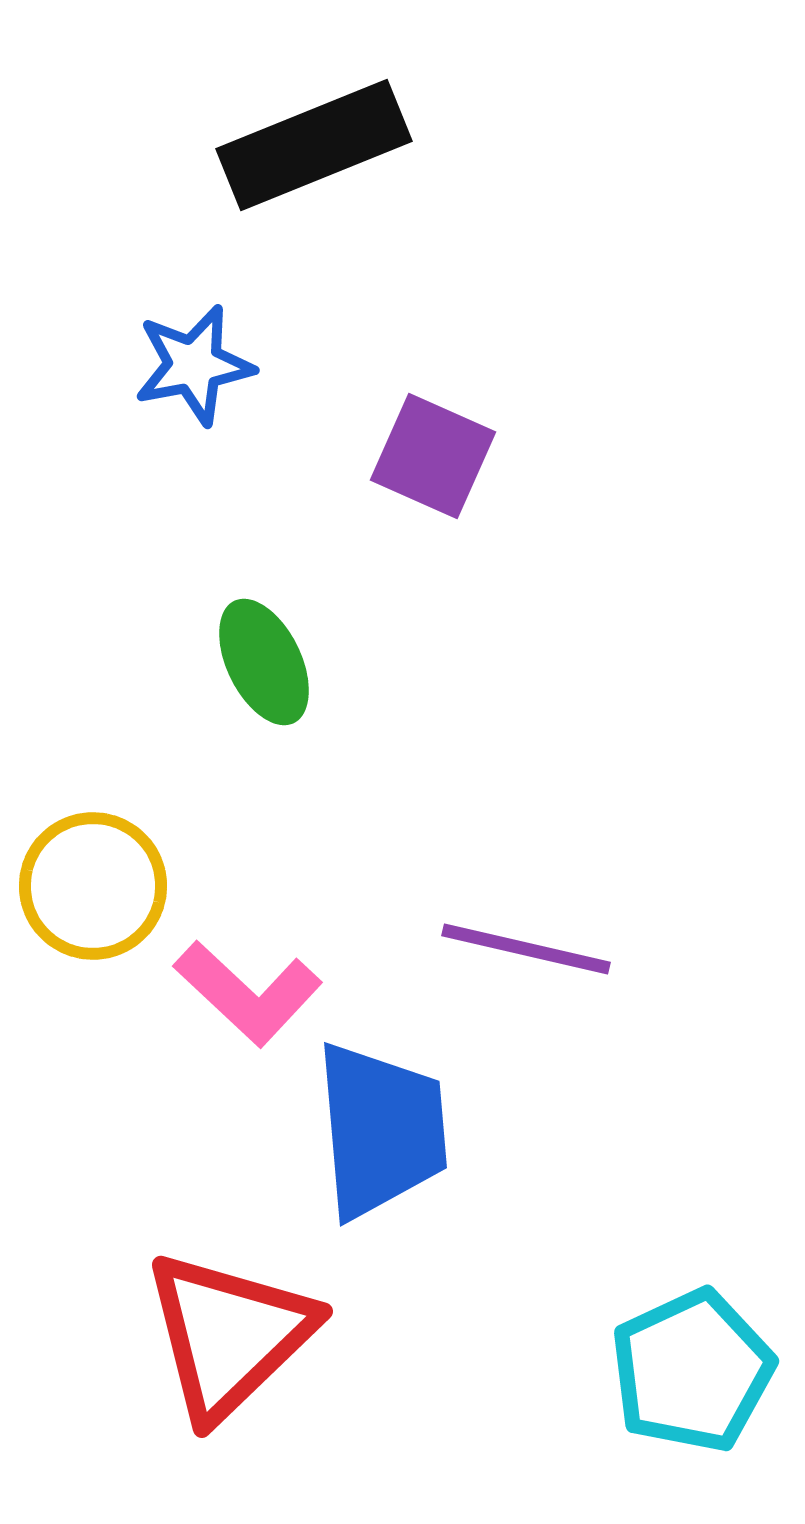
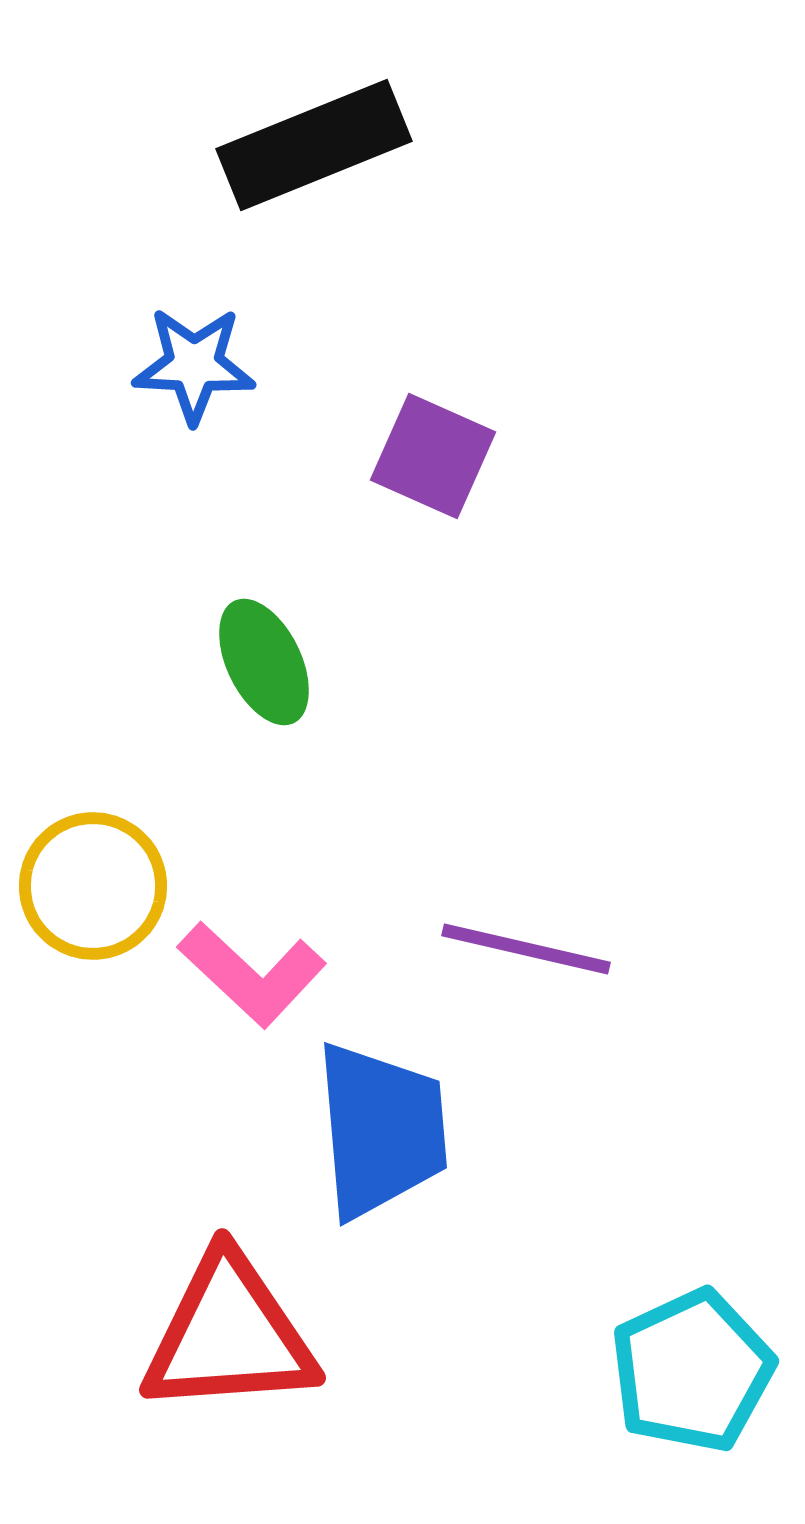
blue star: rotated 14 degrees clockwise
pink L-shape: moved 4 px right, 19 px up
red triangle: rotated 40 degrees clockwise
